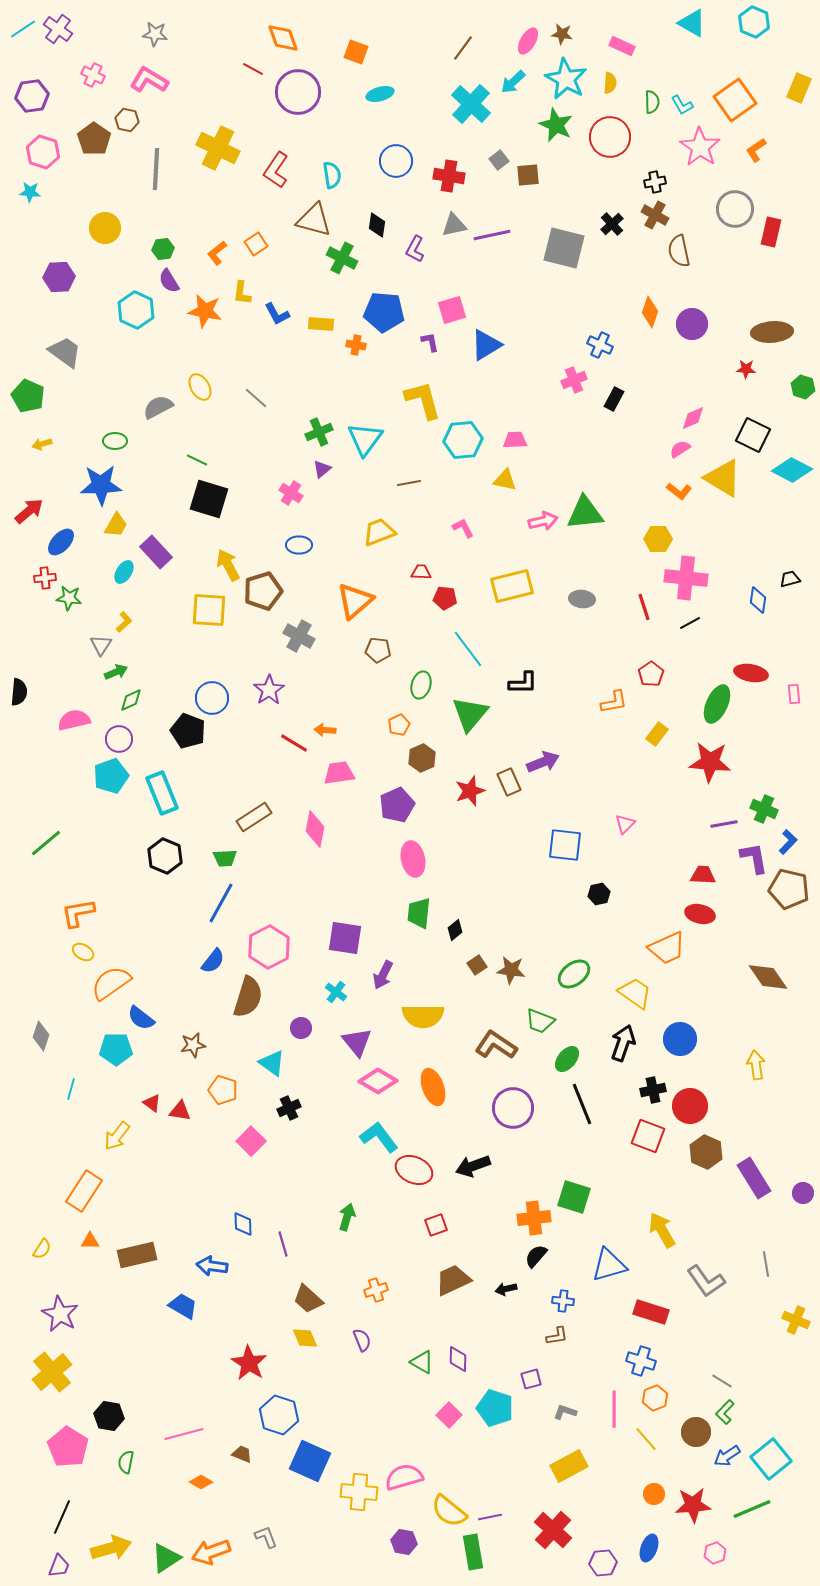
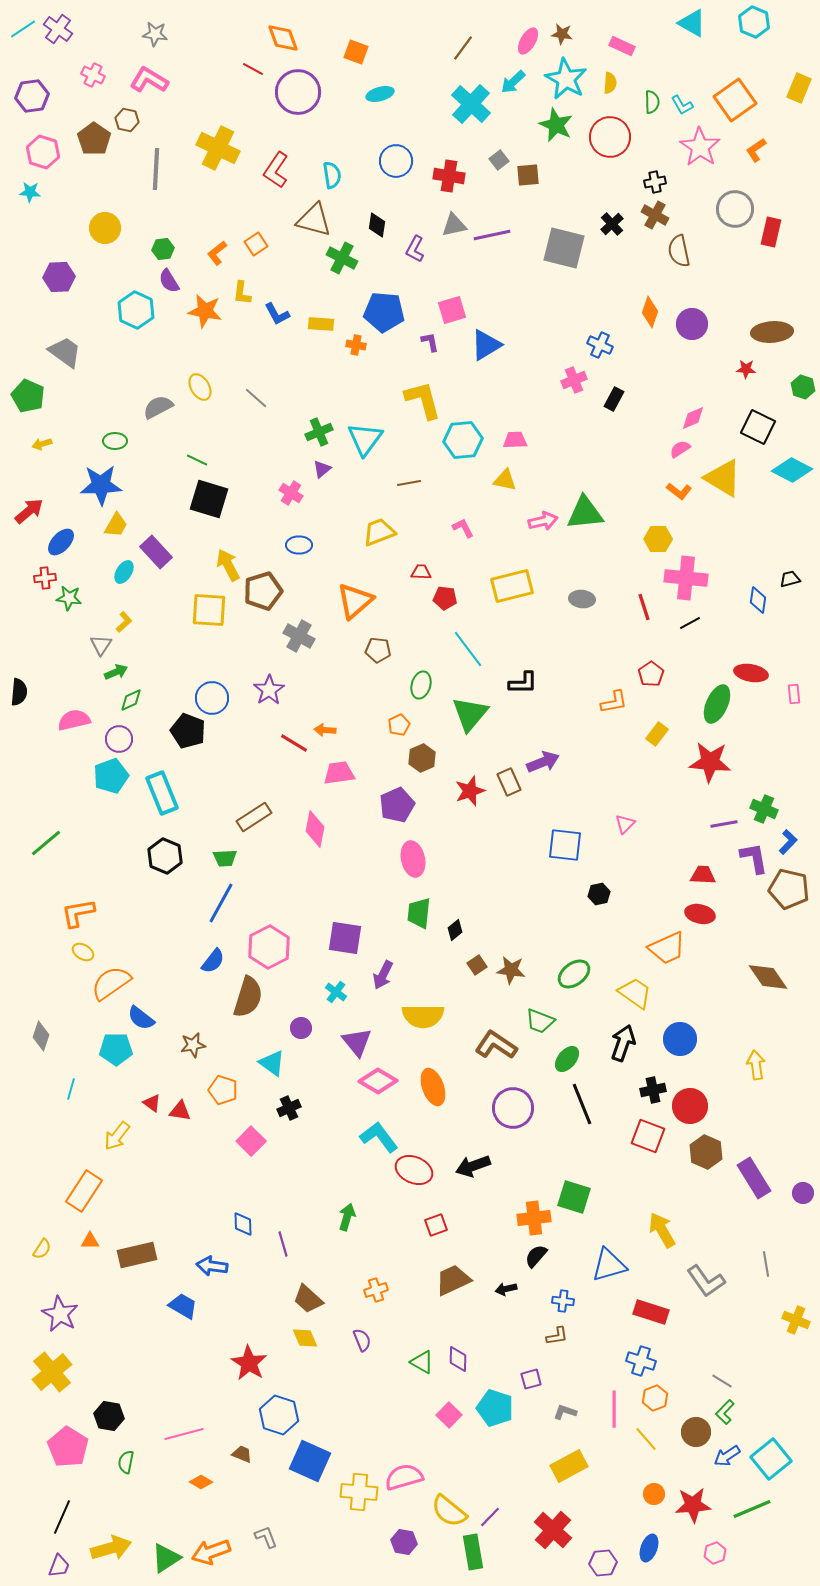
black square at (753, 435): moved 5 px right, 8 px up
purple line at (490, 1517): rotated 35 degrees counterclockwise
